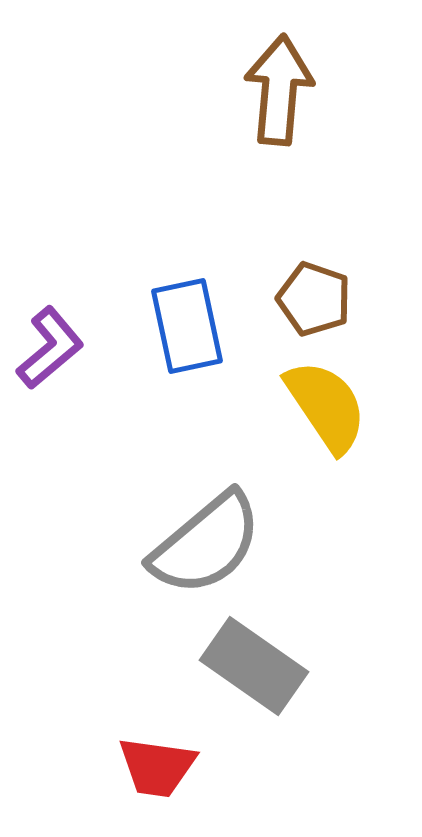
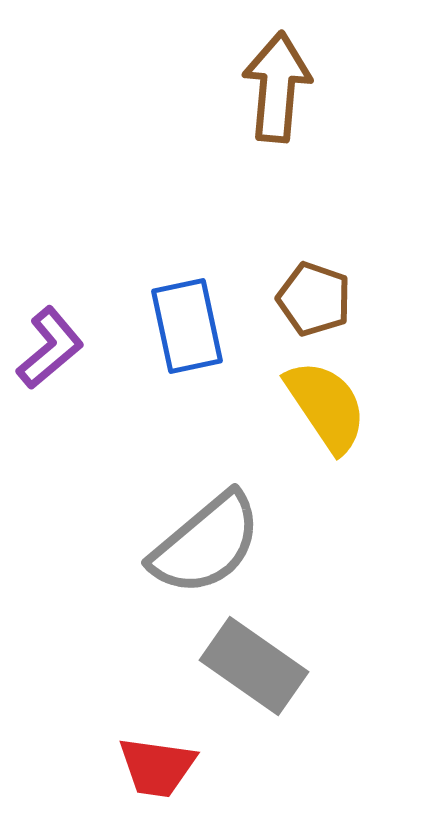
brown arrow: moved 2 px left, 3 px up
